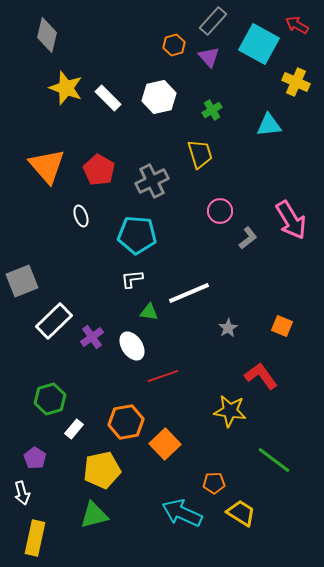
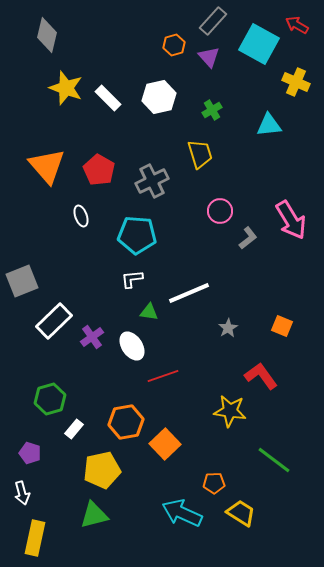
purple pentagon at (35, 458): moved 5 px left, 5 px up; rotated 15 degrees counterclockwise
